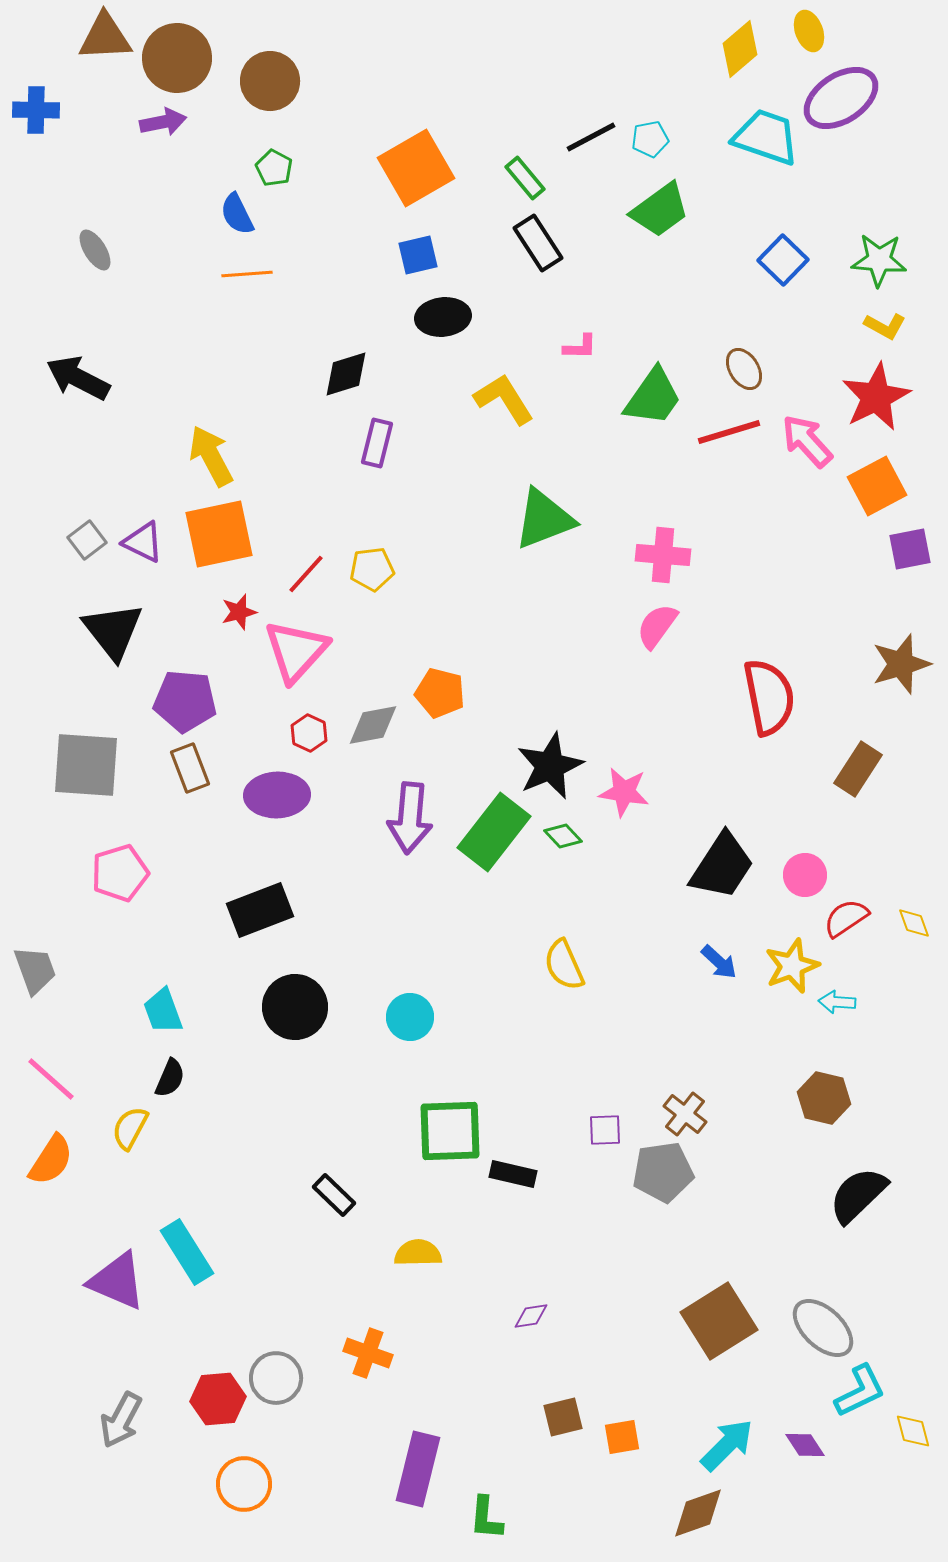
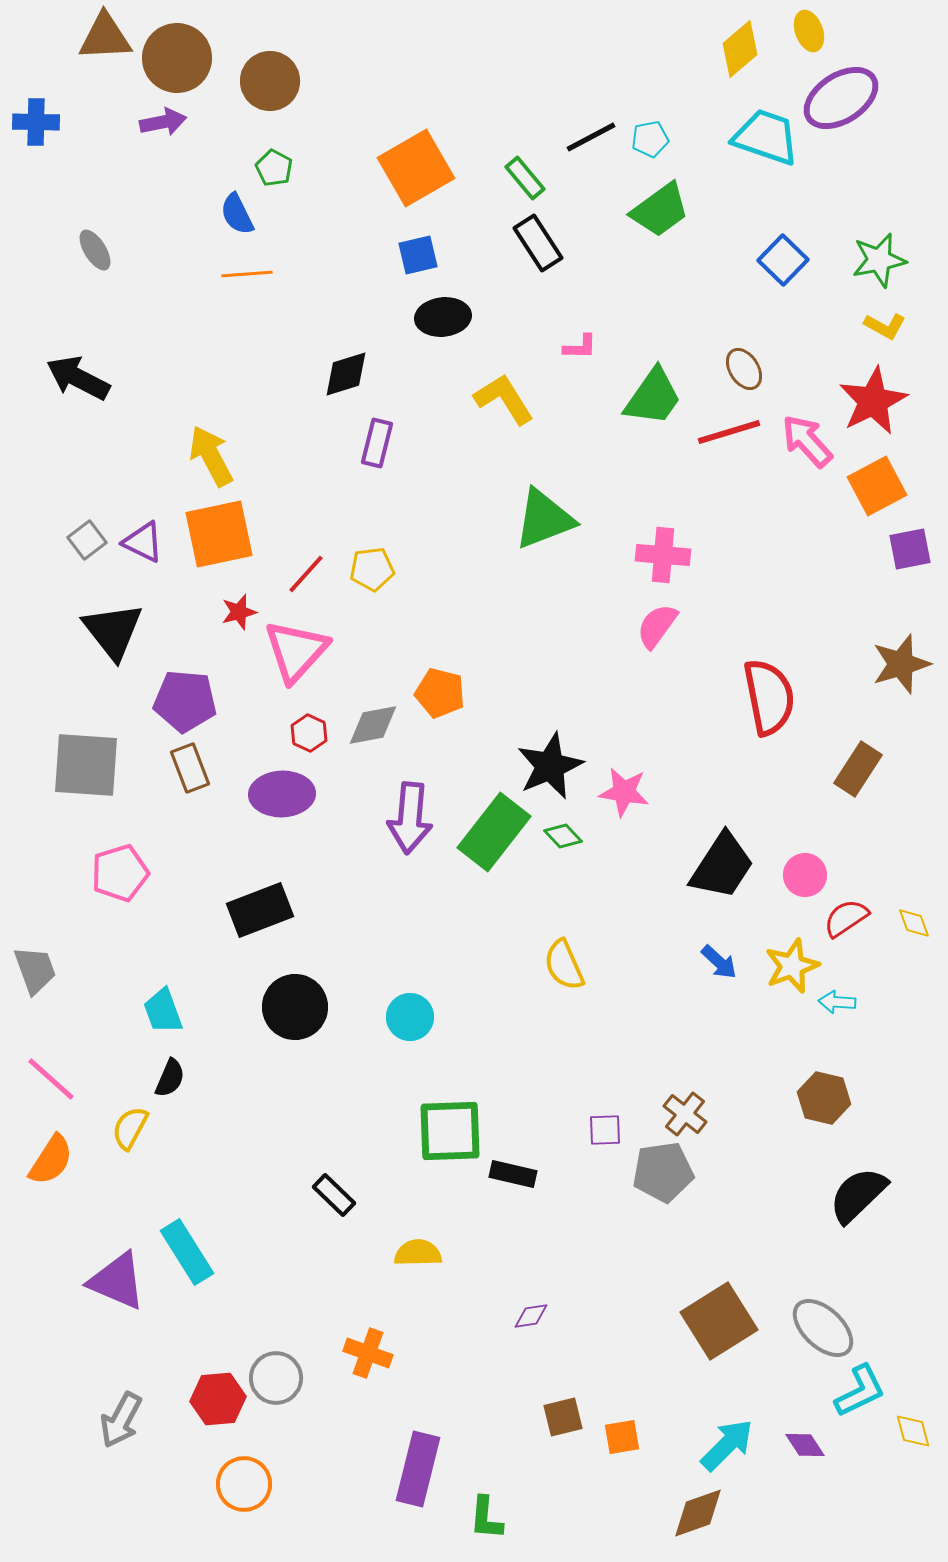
blue cross at (36, 110): moved 12 px down
green star at (879, 260): rotated 16 degrees counterclockwise
red star at (876, 397): moved 3 px left, 4 px down
purple ellipse at (277, 795): moved 5 px right, 1 px up
